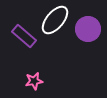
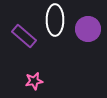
white ellipse: rotated 40 degrees counterclockwise
